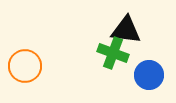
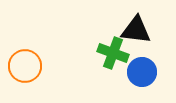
black triangle: moved 10 px right
blue circle: moved 7 px left, 3 px up
